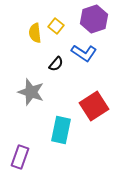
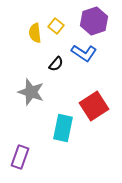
purple hexagon: moved 2 px down
cyan rectangle: moved 2 px right, 2 px up
